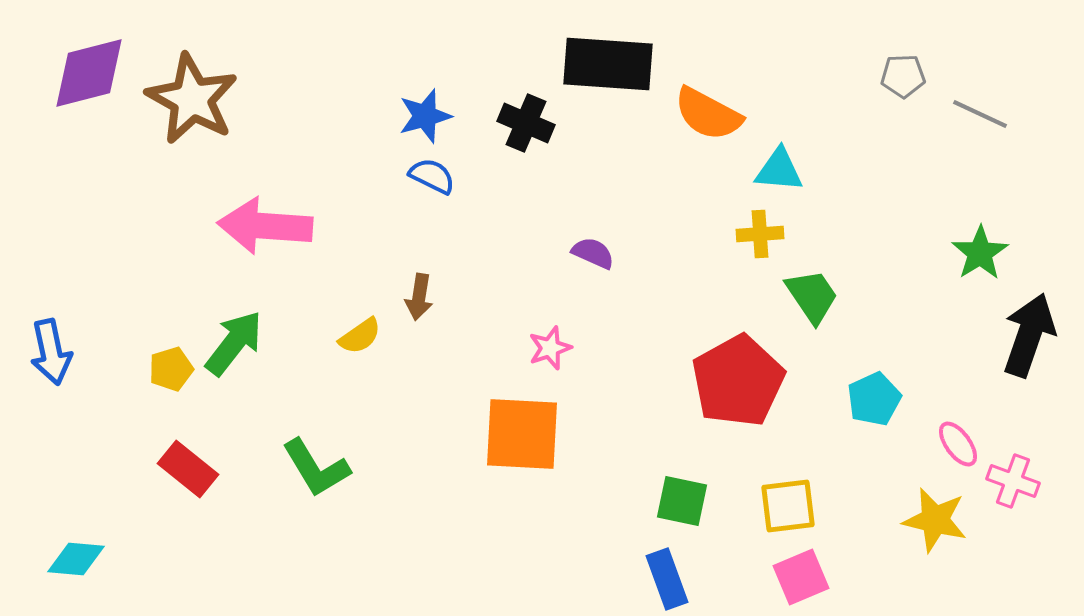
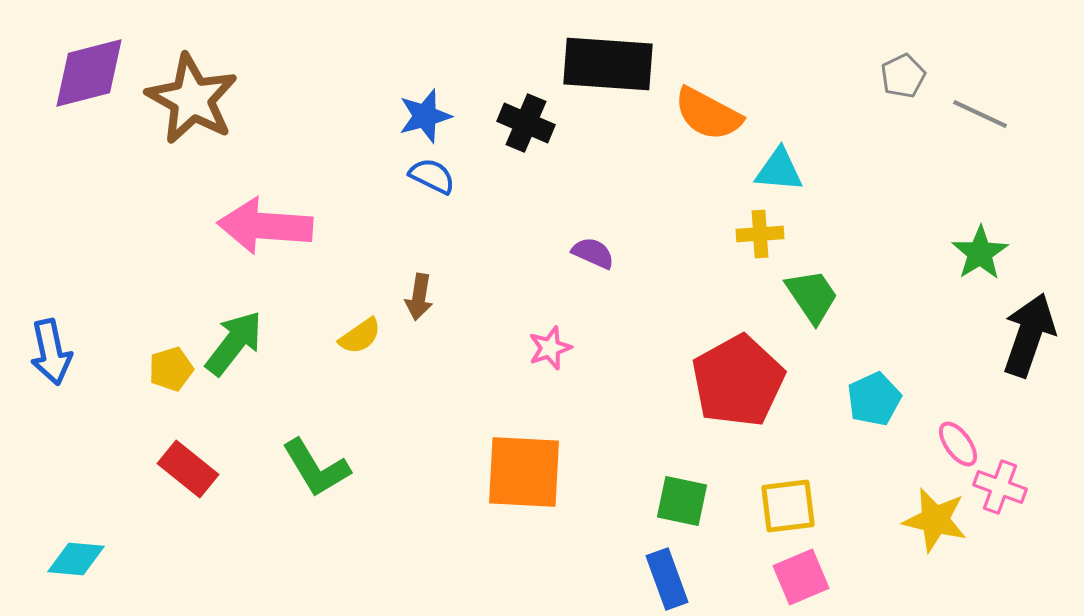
gray pentagon: rotated 24 degrees counterclockwise
orange square: moved 2 px right, 38 px down
pink cross: moved 13 px left, 6 px down
